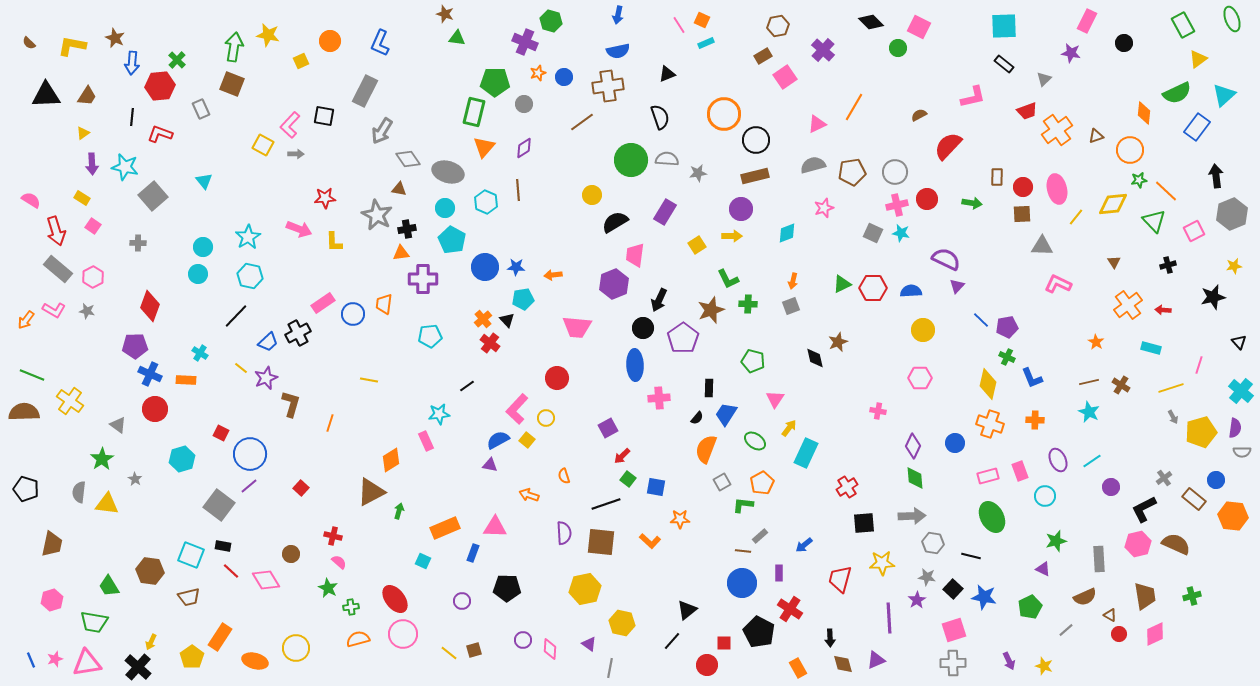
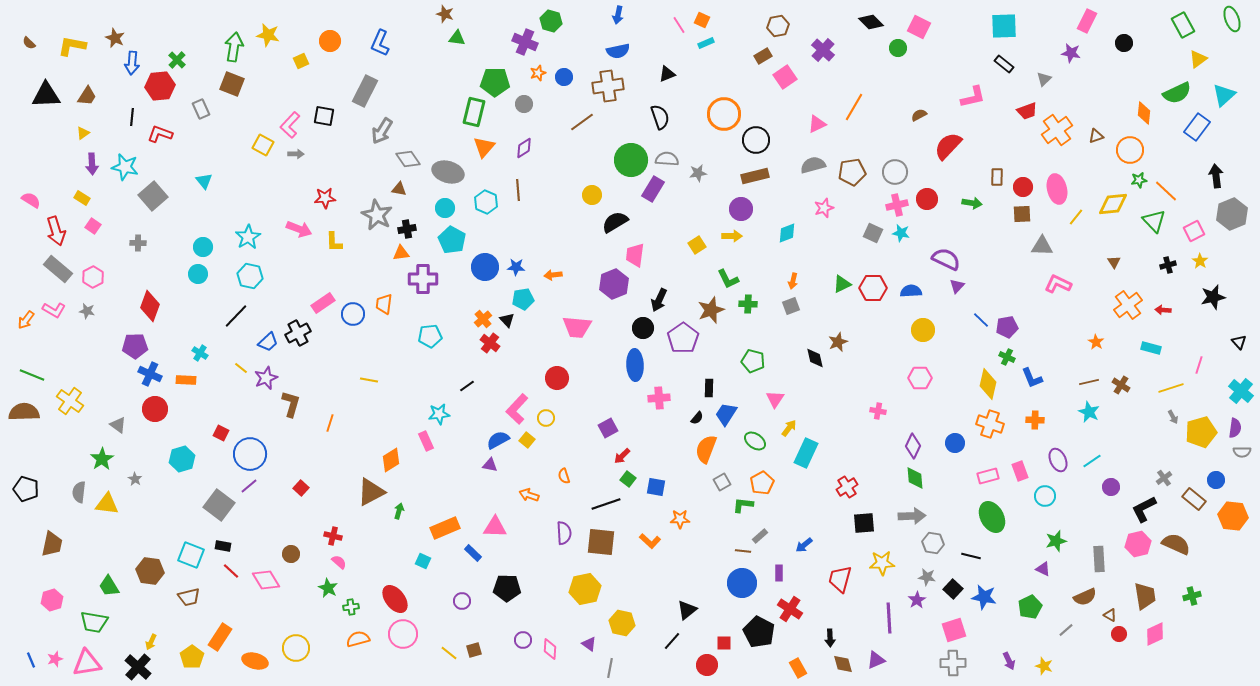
purple rectangle at (665, 212): moved 12 px left, 23 px up
yellow star at (1234, 266): moved 34 px left, 5 px up; rotated 28 degrees counterclockwise
blue rectangle at (473, 553): rotated 66 degrees counterclockwise
